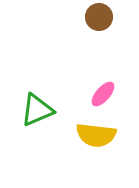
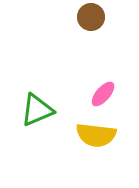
brown circle: moved 8 px left
